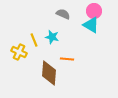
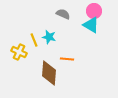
cyan star: moved 3 px left
